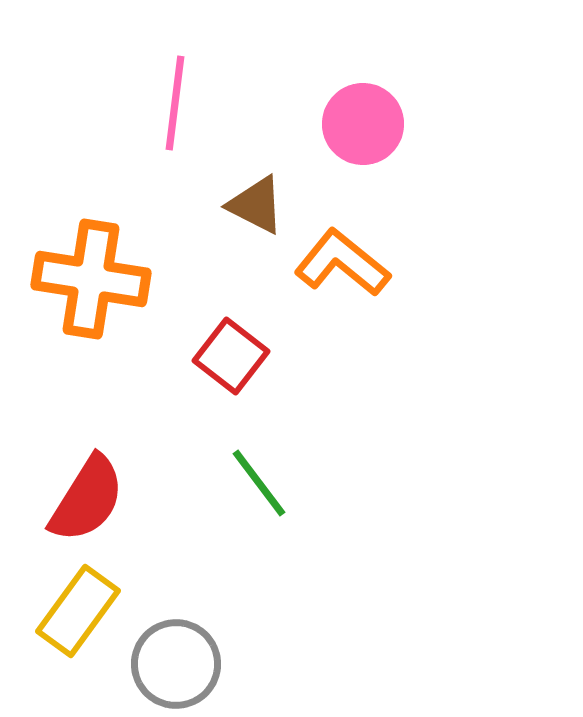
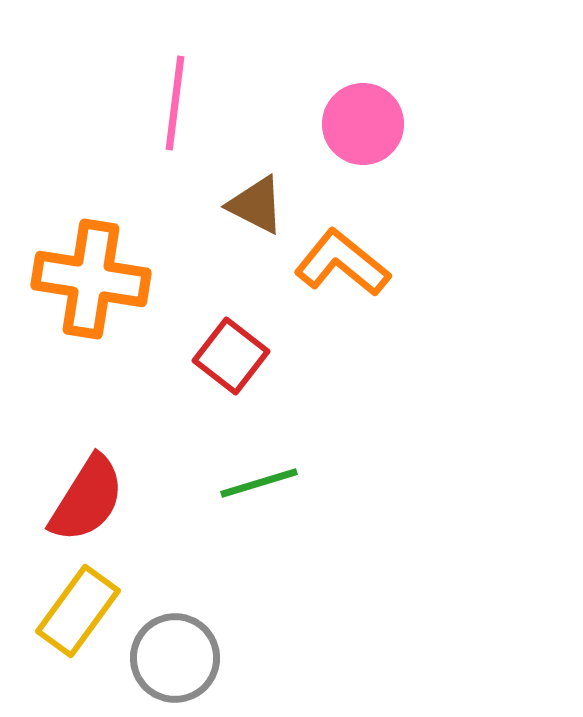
green line: rotated 70 degrees counterclockwise
gray circle: moved 1 px left, 6 px up
